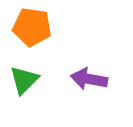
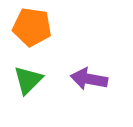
green triangle: moved 4 px right
